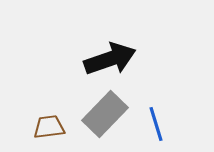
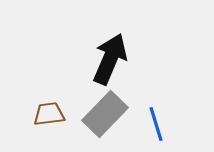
black arrow: rotated 48 degrees counterclockwise
brown trapezoid: moved 13 px up
